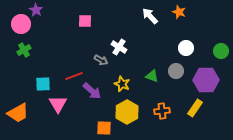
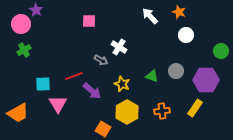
pink square: moved 4 px right
white circle: moved 13 px up
orange square: moved 1 px left, 1 px down; rotated 28 degrees clockwise
